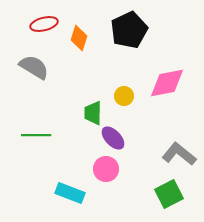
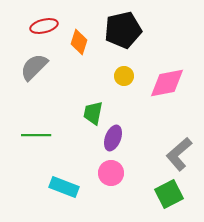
red ellipse: moved 2 px down
black pentagon: moved 6 px left; rotated 12 degrees clockwise
orange diamond: moved 4 px down
gray semicircle: rotated 76 degrees counterclockwise
yellow circle: moved 20 px up
green trapezoid: rotated 10 degrees clockwise
purple ellipse: rotated 65 degrees clockwise
gray L-shape: rotated 80 degrees counterclockwise
pink circle: moved 5 px right, 4 px down
cyan rectangle: moved 6 px left, 6 px up
